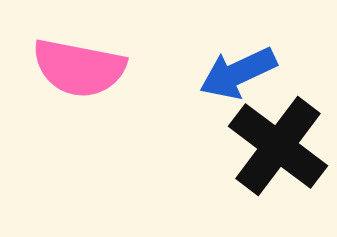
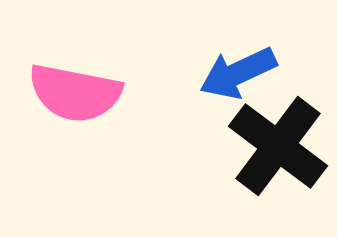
pink semicircle: moved 4 px left, 25 px down
